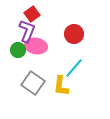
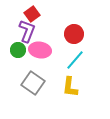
pink ellipse: moved 4 px right, 4 px down
cyan line: moved 1 px right, 8 px up
yellow L-shape: moved 9 px right, 1 px down
